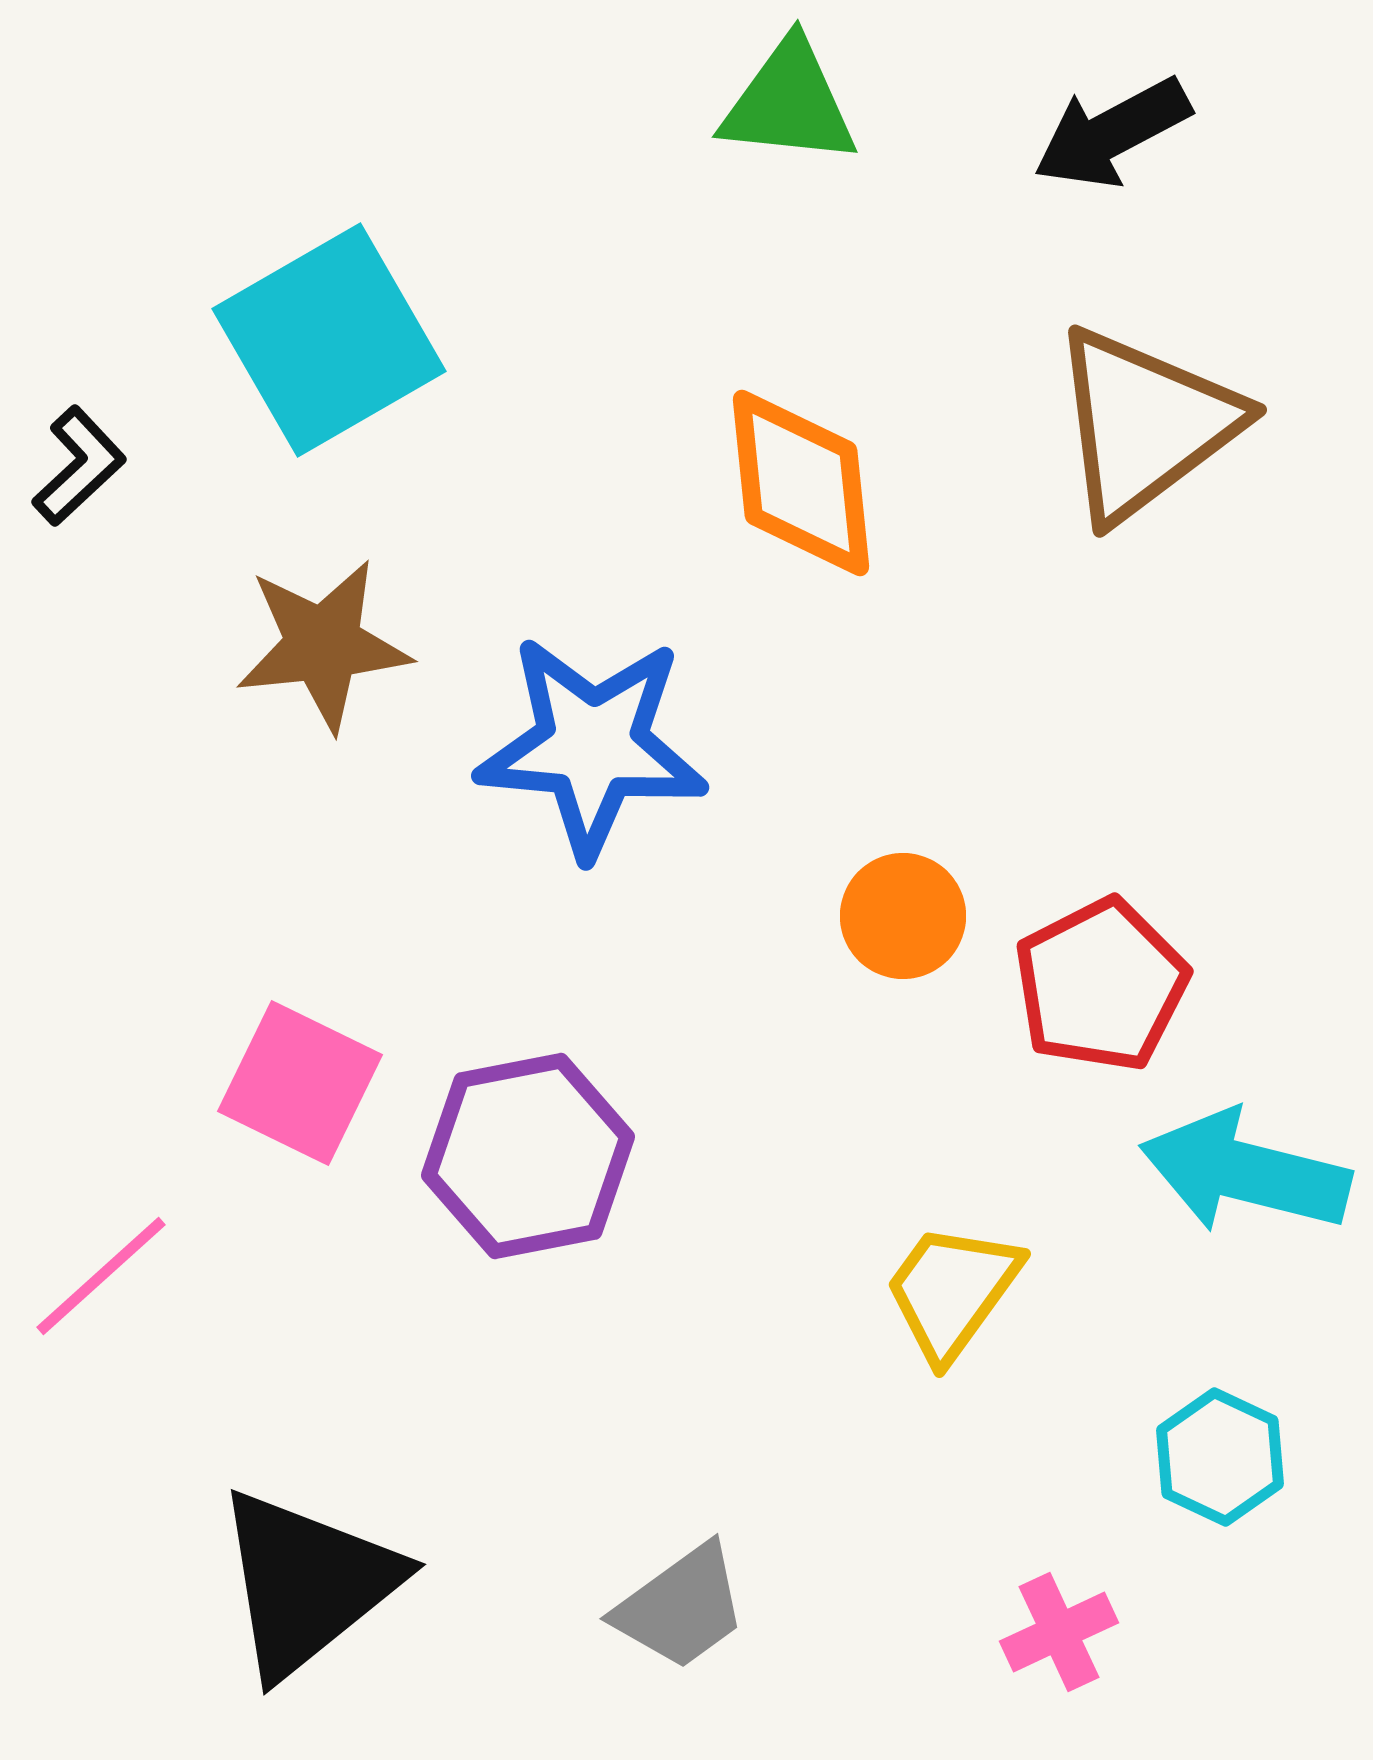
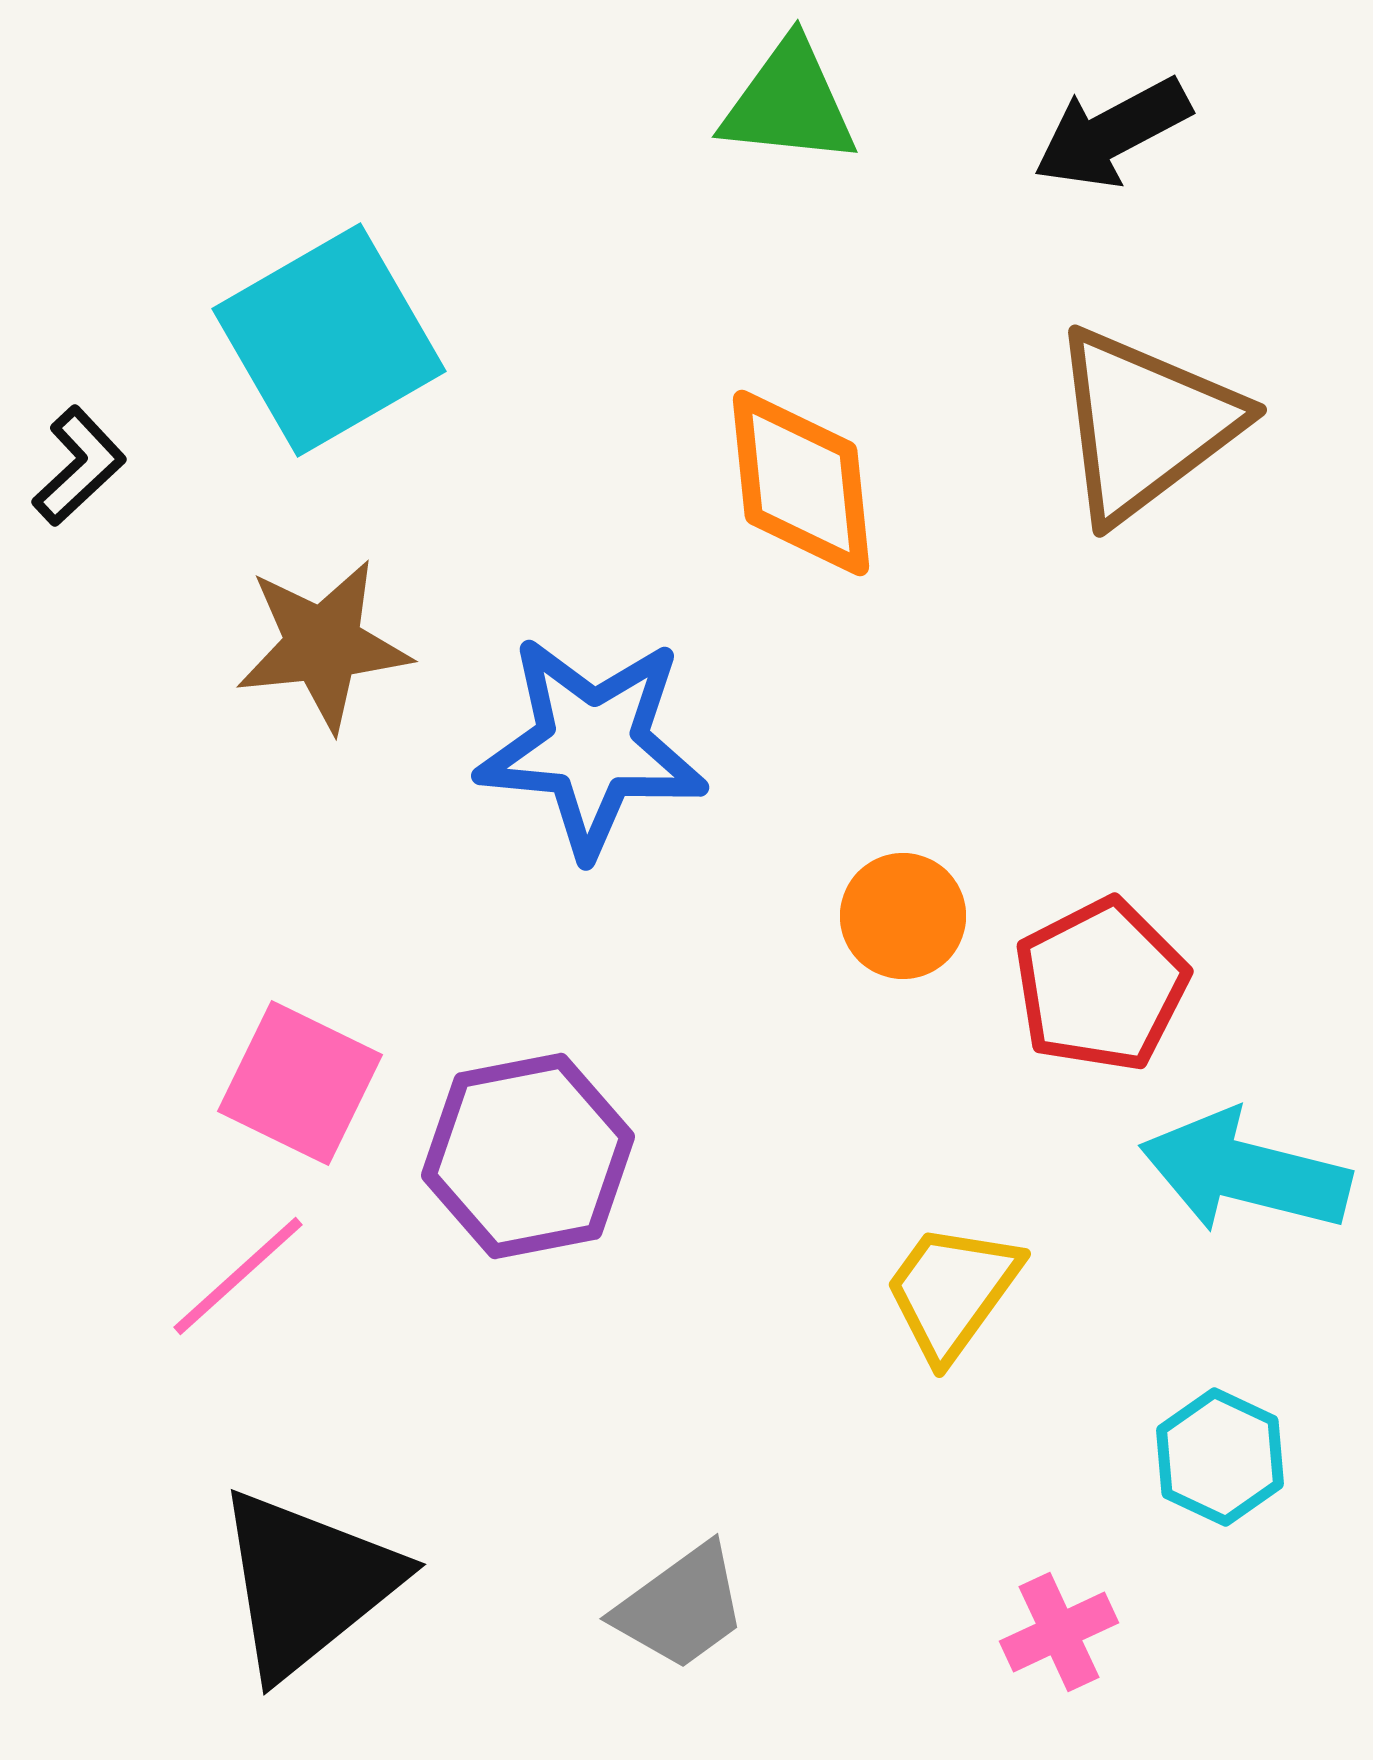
pink line: moved 137 px right
